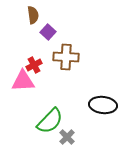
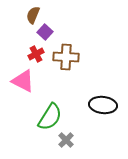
brown semicircle: rotated 150 degrees counterclockwise
purple square: moved 3 px left
red cross: moved 2 px right, 11 px up
pink triangle: rotated 30 degrees clockwise
green semicircle: moved 4 px up; rotated 12 degrees counterclockwise
gray cross: moved 1 px left, 3 px down
